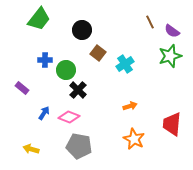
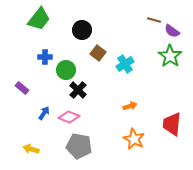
brown line: moved 4 px right, 2 px up; rotated 48 degrees counterclockwise
green star: rotated 20 degrees counterclockwise
blue cross: moved 3 px up
